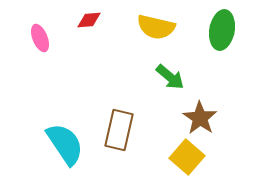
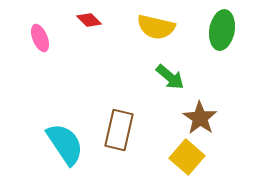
red diamond: rotated 50 degrees clockwise
